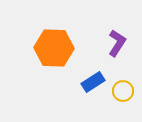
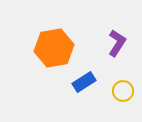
orange hexagon: rotated 12 degrees counterclockwise
blue rectangle: moved 9 px left
